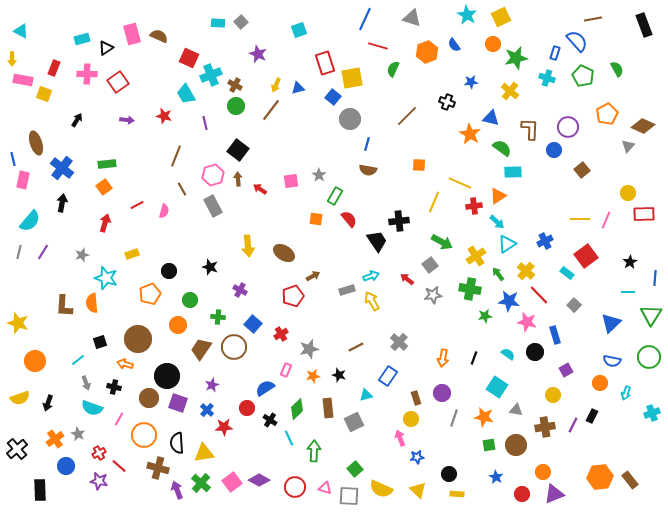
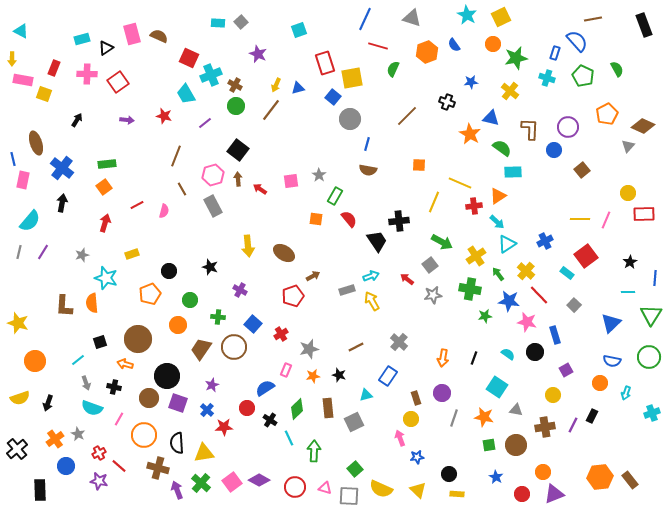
purple line at (205, 123): rotated 64 degrees clockwise
